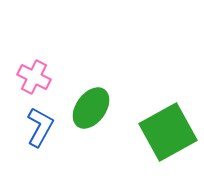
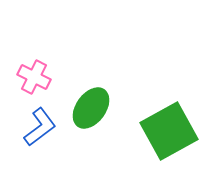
blue L-shape: rotated 24 degrees clockwise
green square: moved 1 px right, 1 px up
